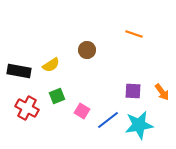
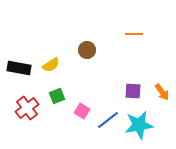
orange line: rotated 18 degrees counterclockwise
black rectangle: moved 3 px up
red cross: rotated 25 degrees clockwise
